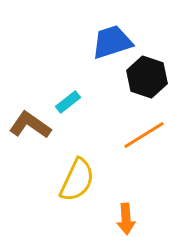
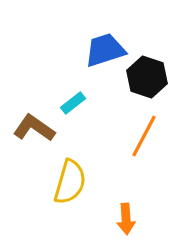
blue trapezoid: moved 7 px left, 8 px down
cyan rectangle: moved 5 px right, 1 px down
brown L-shape: moved 4 px right, 3 px down
orange line: moved 1 px down; rotated 30 degrees counterclockwise
yellow semicircle: moved 7 px left, 2 px down; rotated 9 degrees counterclockwise
